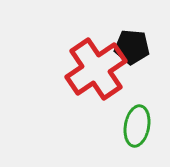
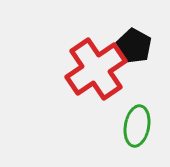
black pentagon: moved 2 px right, 1 px up; rotated 24 degrees clockwise
